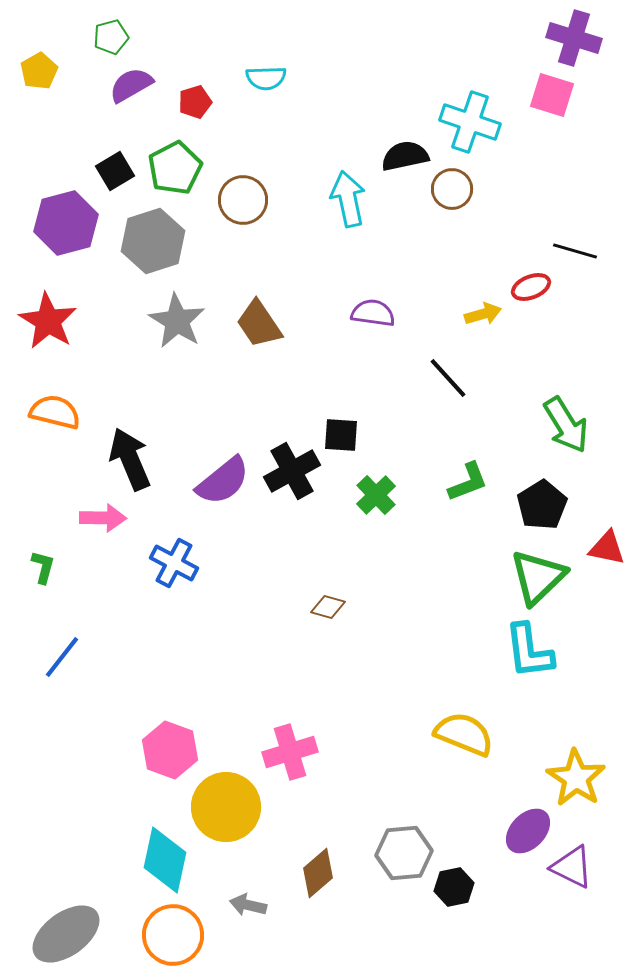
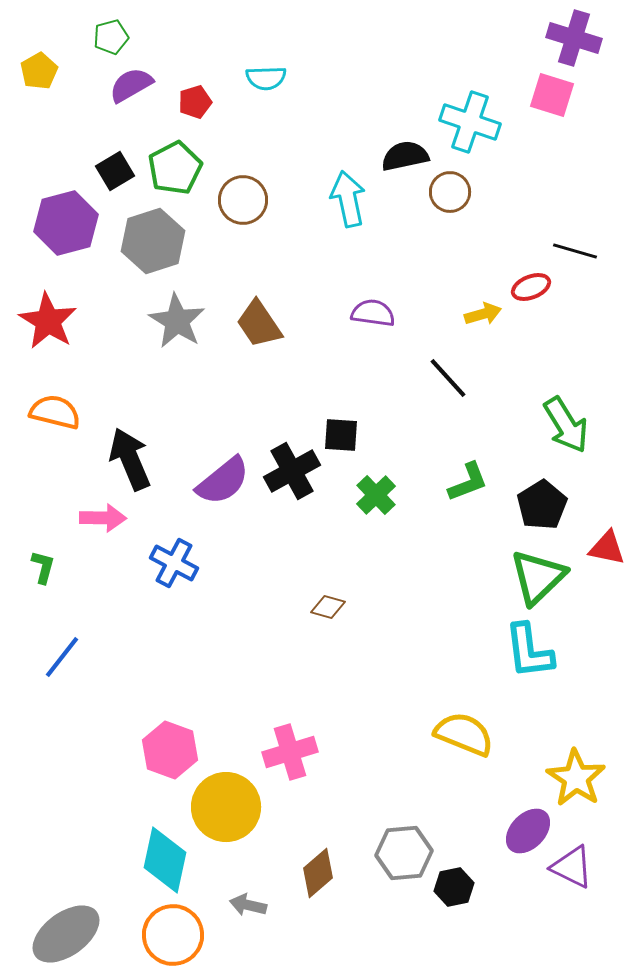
brown circle at (452, 189): moved 2 px left, 3 px down
